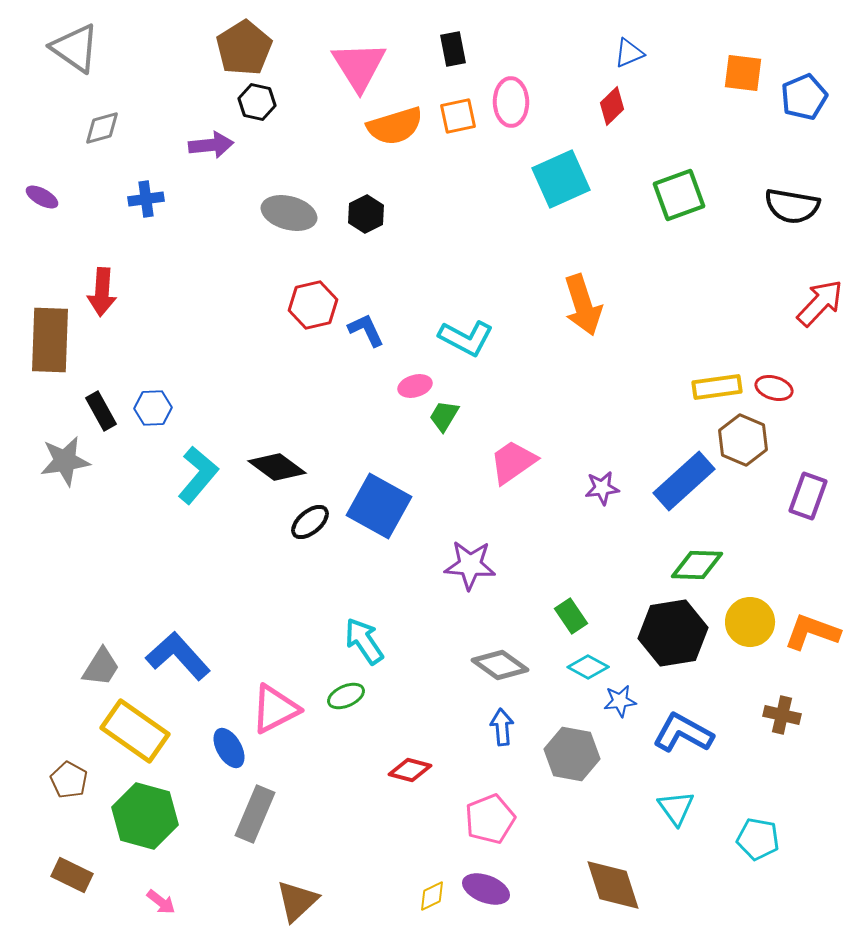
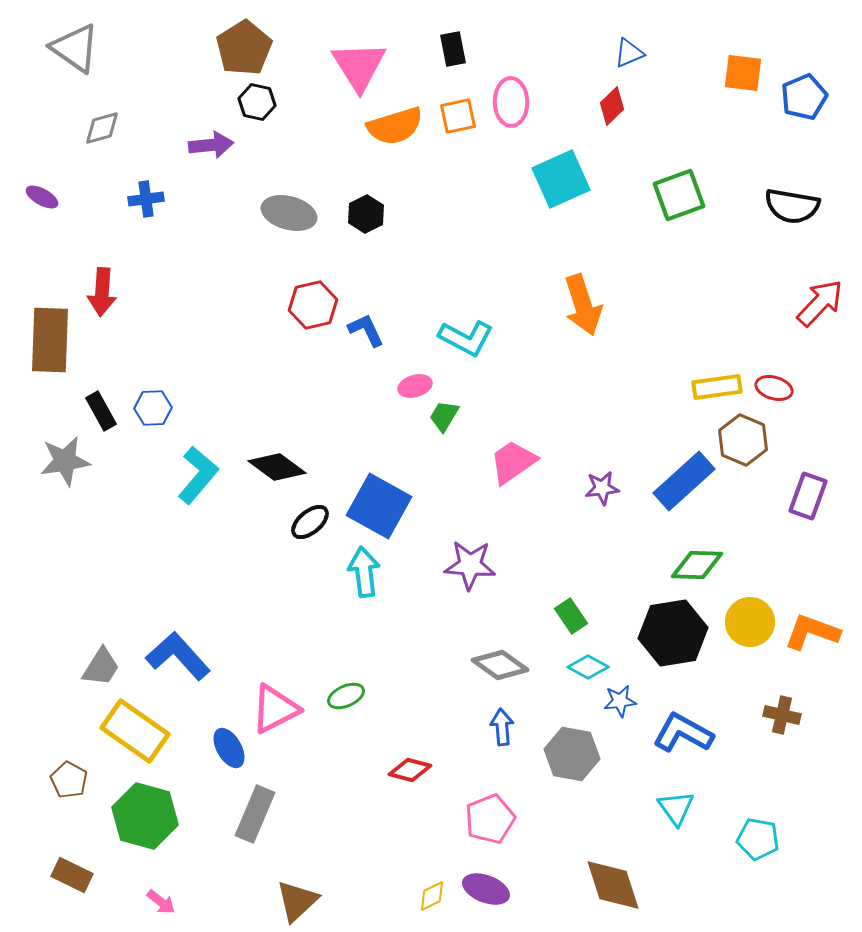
cyan arrow at (364, 641): moved 69 px up; rotated 27 degrees clockwise
